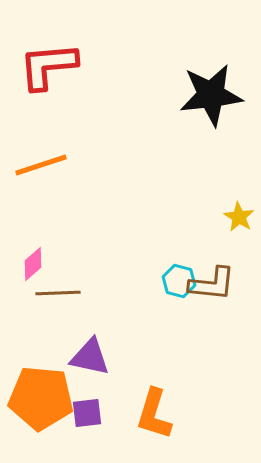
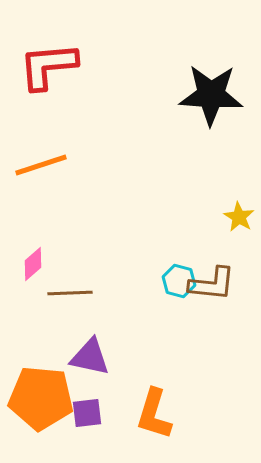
black star: rotated 10 degrees clockwise
brown line: moved 12 px right
